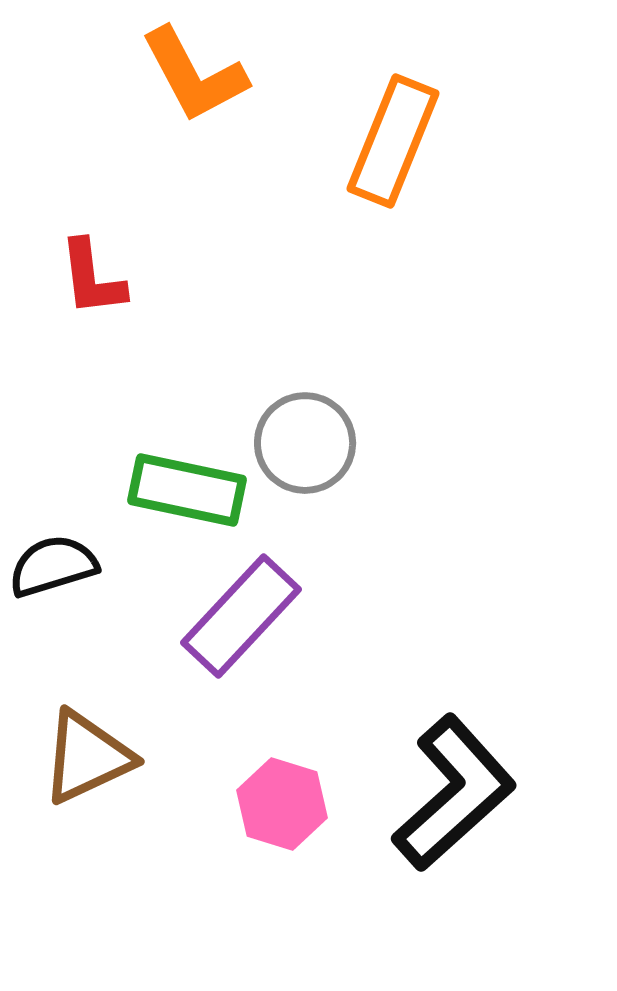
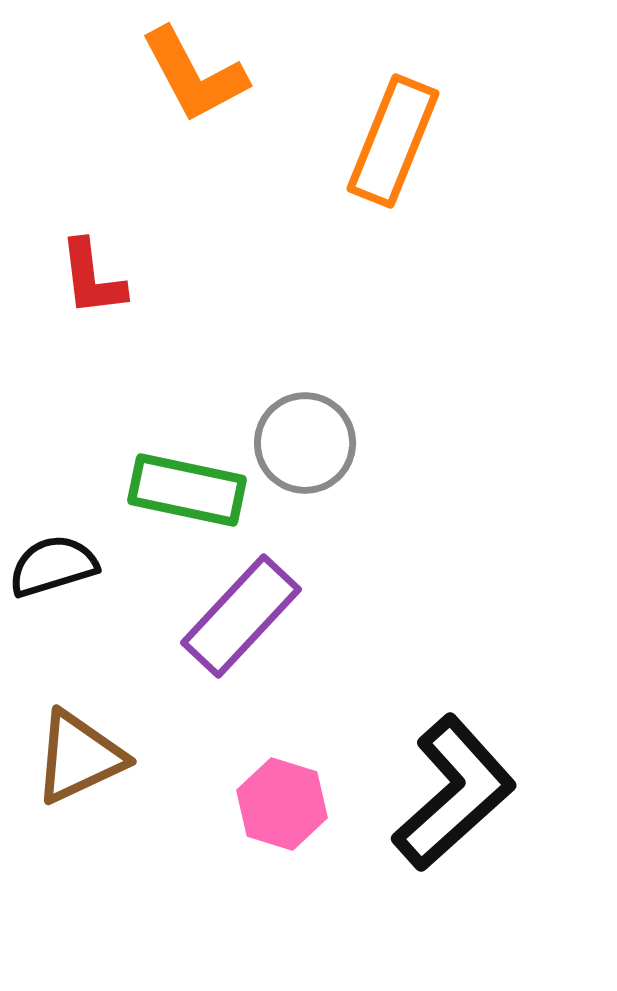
brown triangle: moved 8 px left
